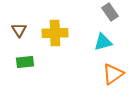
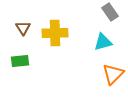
brown triangle: moved 4 px right, 2 px up
green rectangle: moved 5 px left, 1 px up
orange triangle: rotated 10 degrees counterclockwise
